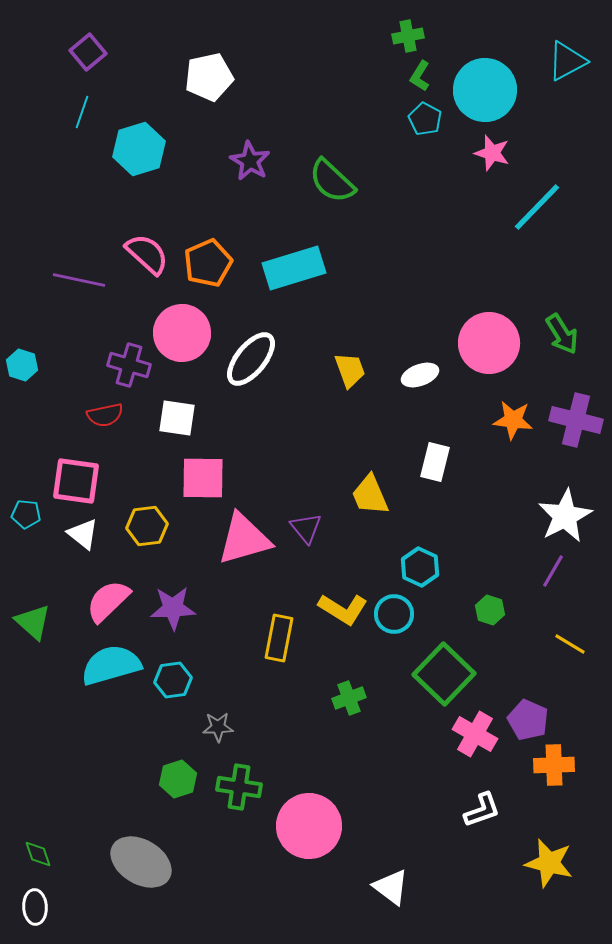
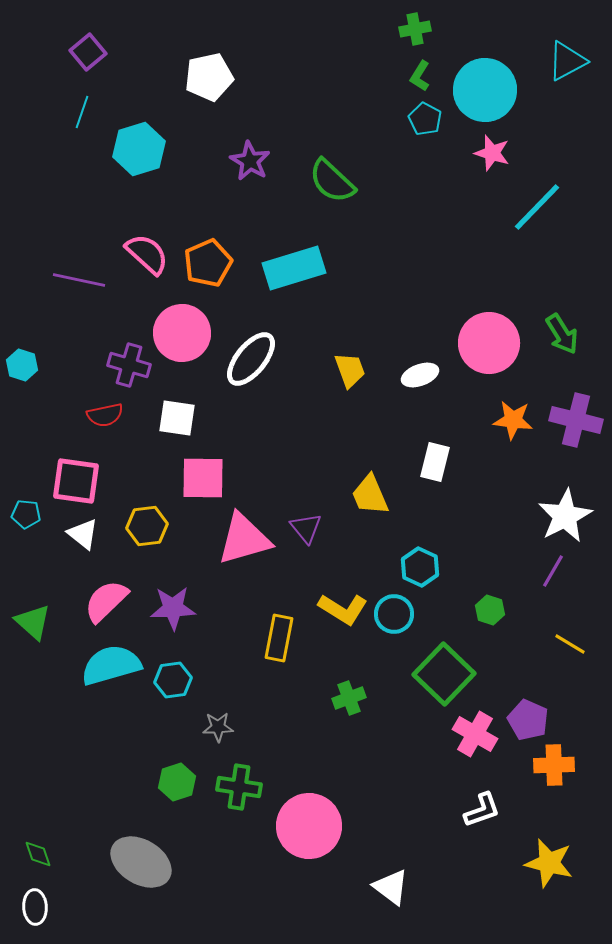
green cross at (408, 36): moved 7 px right, 7 px up
pink semicircle at (108, 601): moved 2 px left
green hexagon at (178, 779): moved 1 px left, 3 px down
